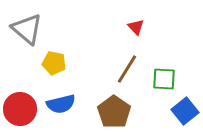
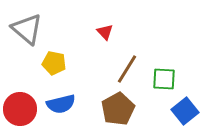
red triangle: moved 31 px left, 5 px down
brown pentagon: moved 4 px right, 3 px up; rotated 8 degrees clockwise
